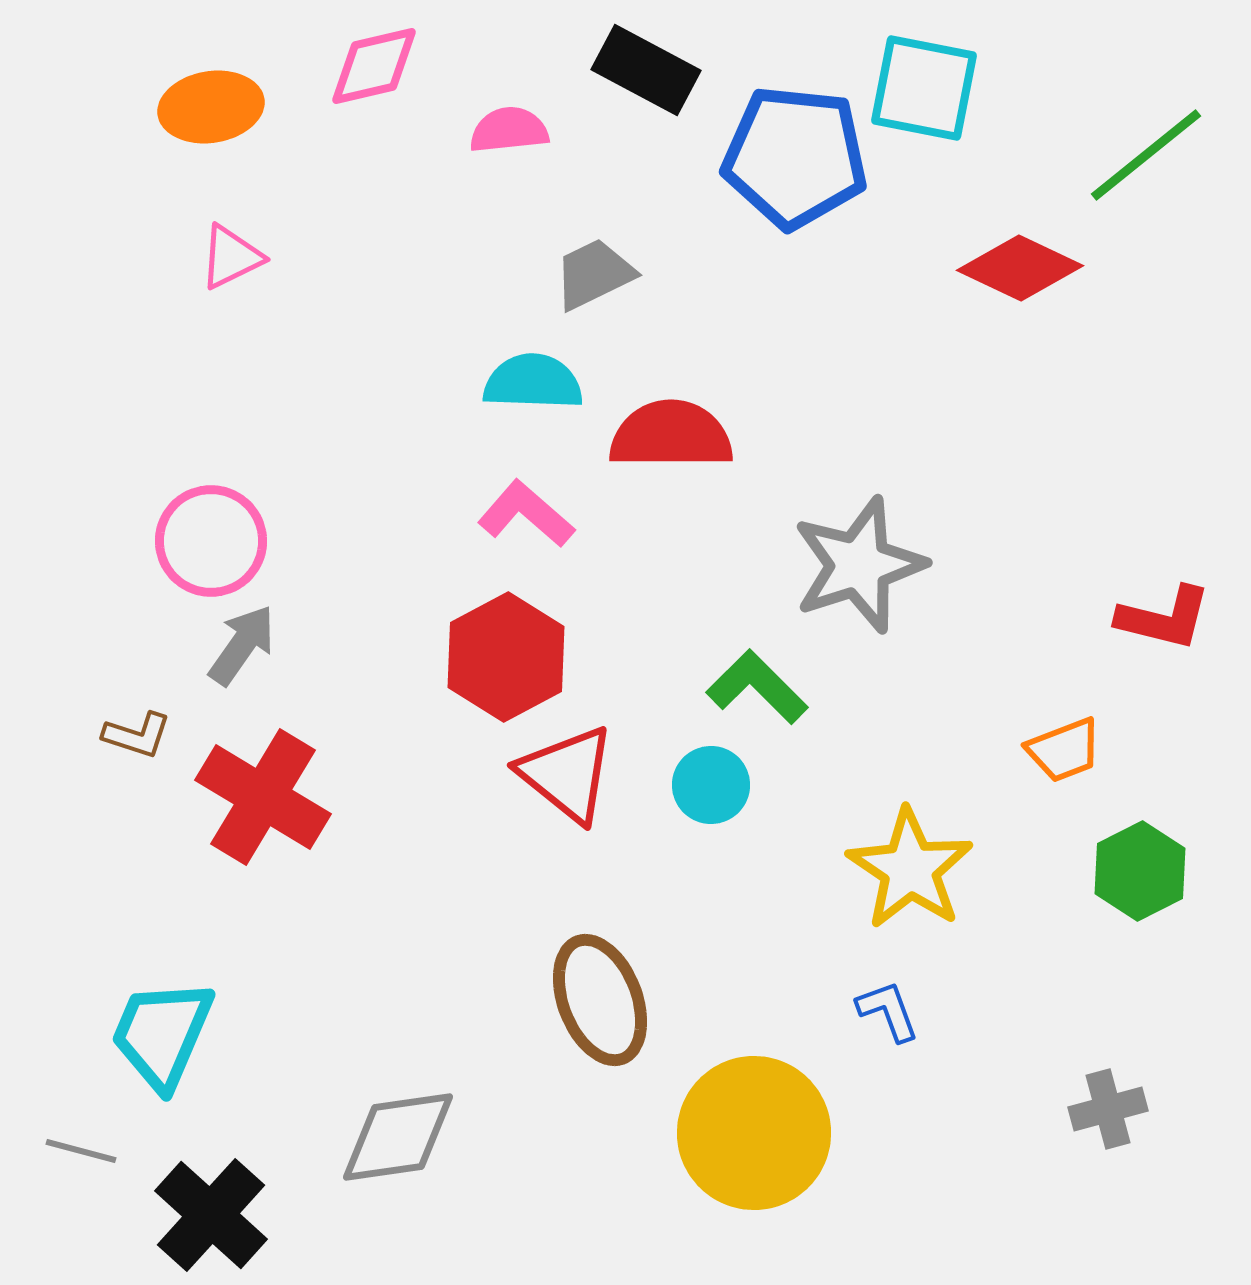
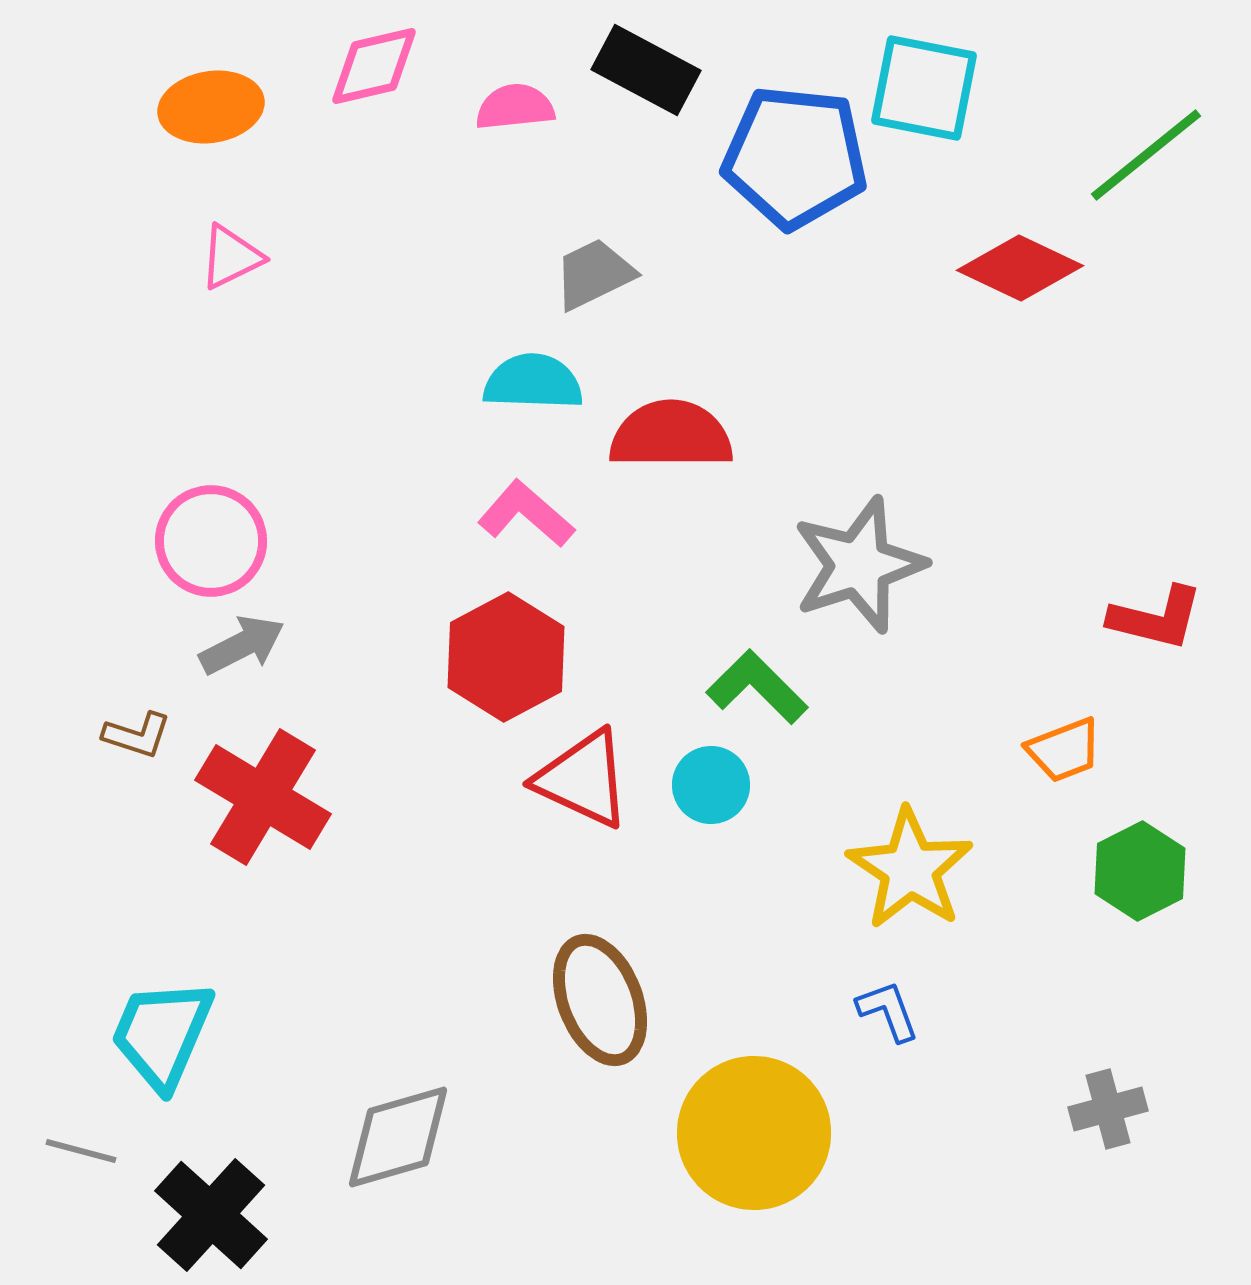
pink semicircle: moved 6 px right, 23 px up
red L-shape: moved 8 px left
gray arrow: rotated 28 degrees clockwise
red triangle: moved 16 px right, 5 px down; rotated 14 degrees counterclockwise
gray diamond: rotated 8 degrees counterclockwise
